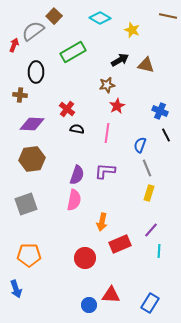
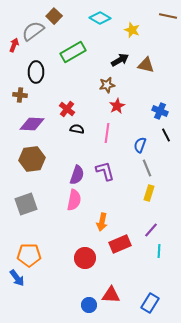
purple L-shape: rotated 70 degrees clockwise
blue arrow: moved 1 px right, 11 px up; rotated 18 degrees counterclockwise
